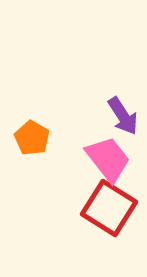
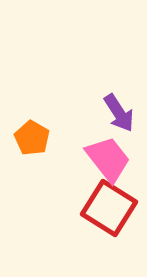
purple arrow: moved 4 px left, 3 px up
